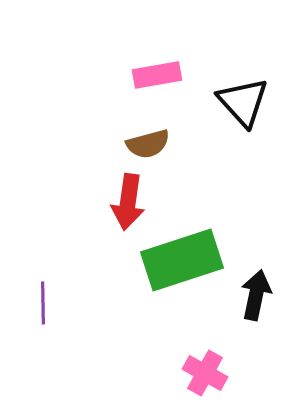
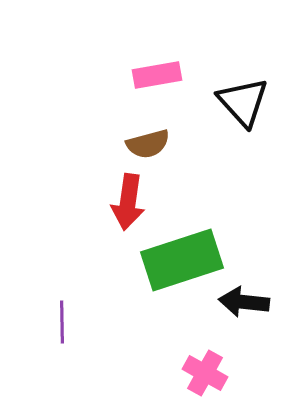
black arrow: moved 12 px left, 7 px down; rotated 96 degrees counterclockwise
purple line: moved 19 px right, 19 px down
